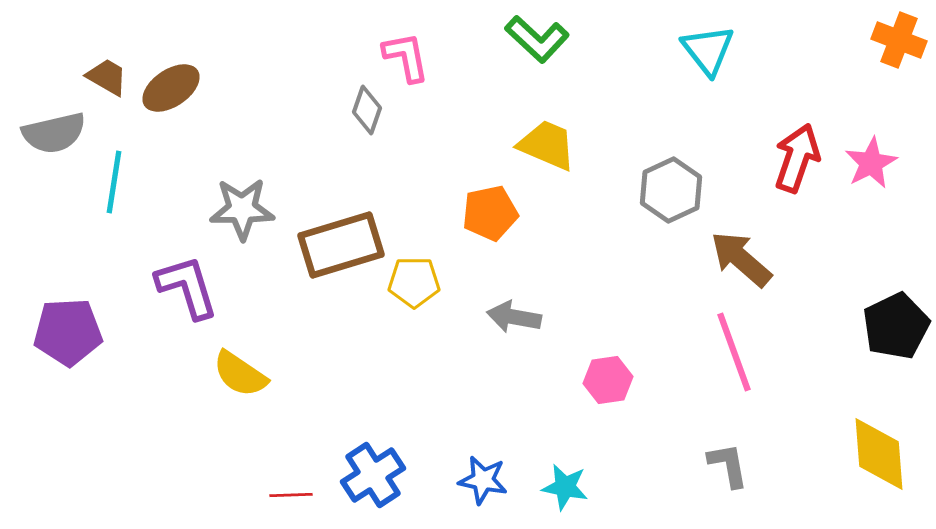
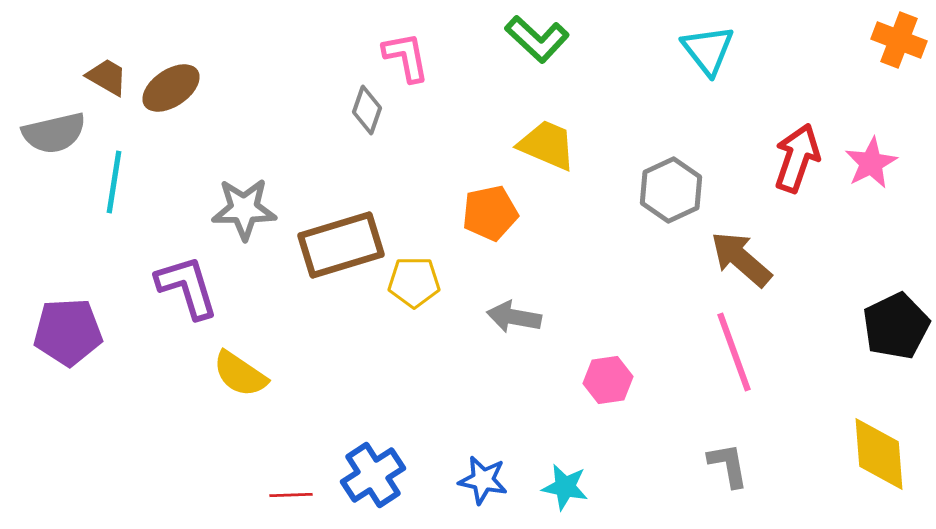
gray star: moved 2 px right
